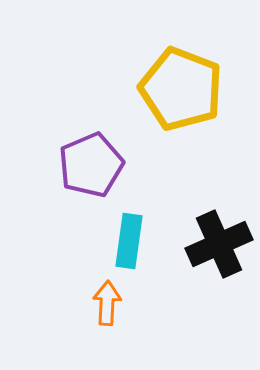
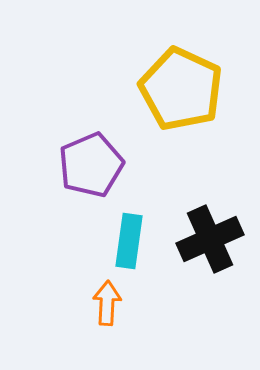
yellow pentagon: rotated 4 degrees clockwise
black cross: moved 9 px left, 5 px up
